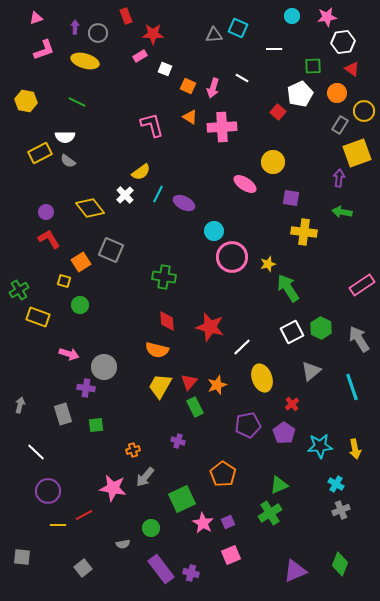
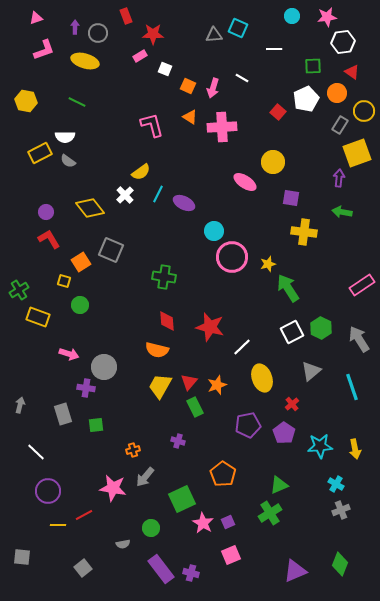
red triangle at (352, 69): moved 3 px down
white pentagon at (300, 94): moved 6 px right, 5 px down
pink ellipse at (245, 184): moved 2 px up
